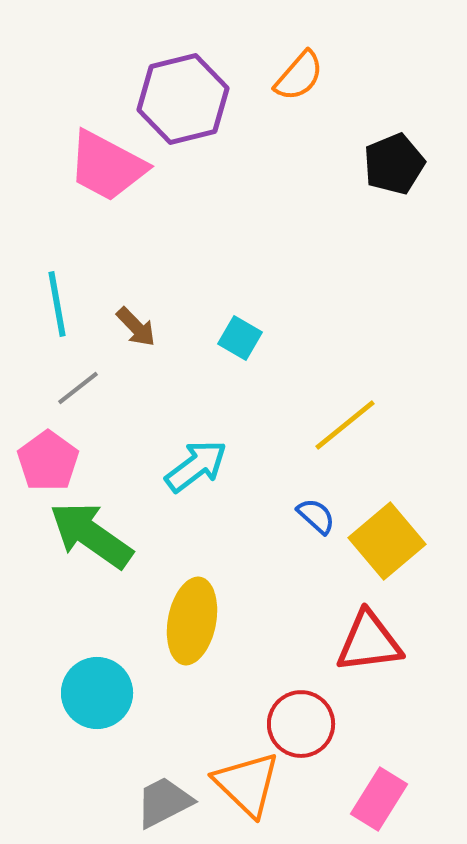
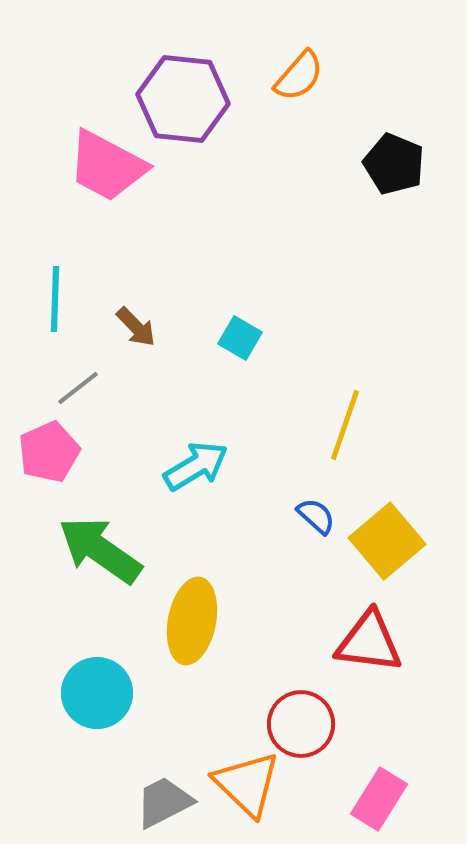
purple hexagon: rotated 20 degrees clockwise
black pentagon: rotated 28 degrees counterclockwise
cyan line: moved 2 px left, 5 px up; rotated 12 degrees clockwise
yellow line: rotated 32 degrees counterclockwise
pink pentagon: moved 1 px right, 9 px up; rotated 12 degrees clockwise
cyan arrow: rotated 6 degrees clockwise
green arrow: moved 9 px right, 15 px down
red triangle: rotated 14 degrees clockwise
